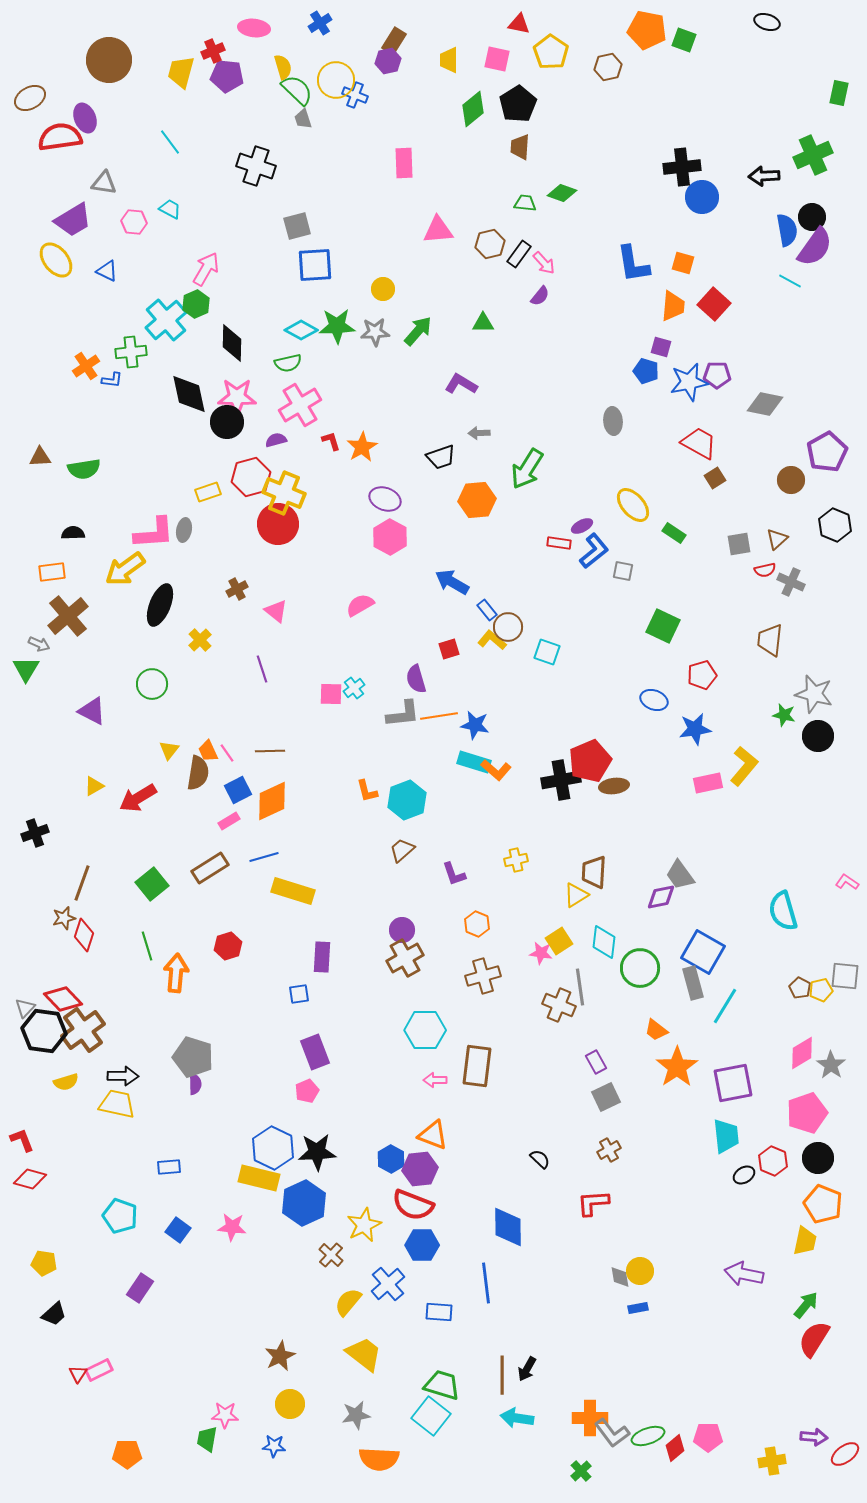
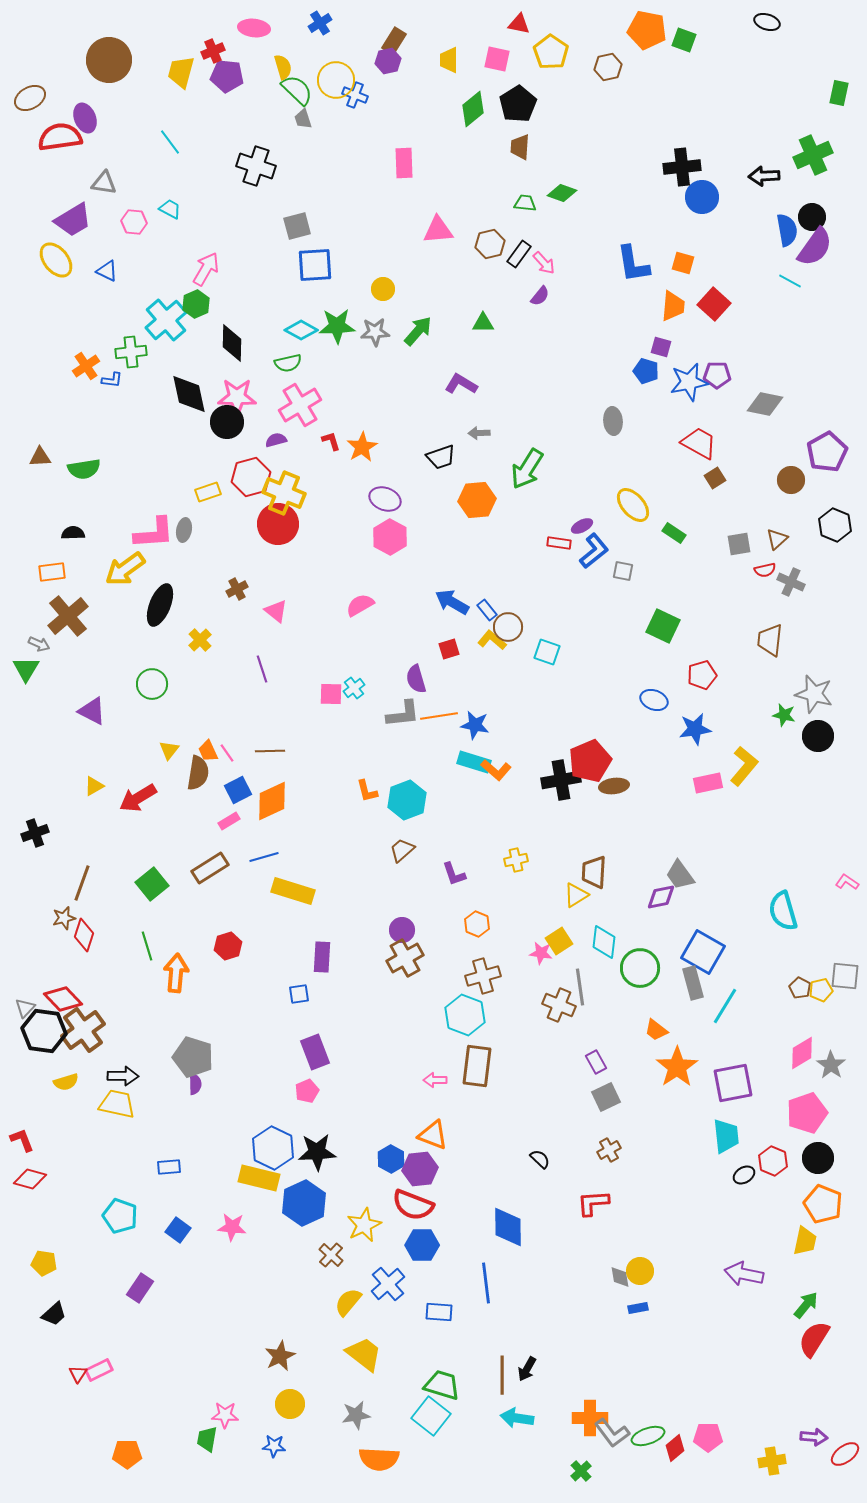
blue arrow at (452, 582): moved 20 px down
cyan hexagon at (425, 1030): moved 40 px right, 15 px up; rotated 21 degrees clockwise
